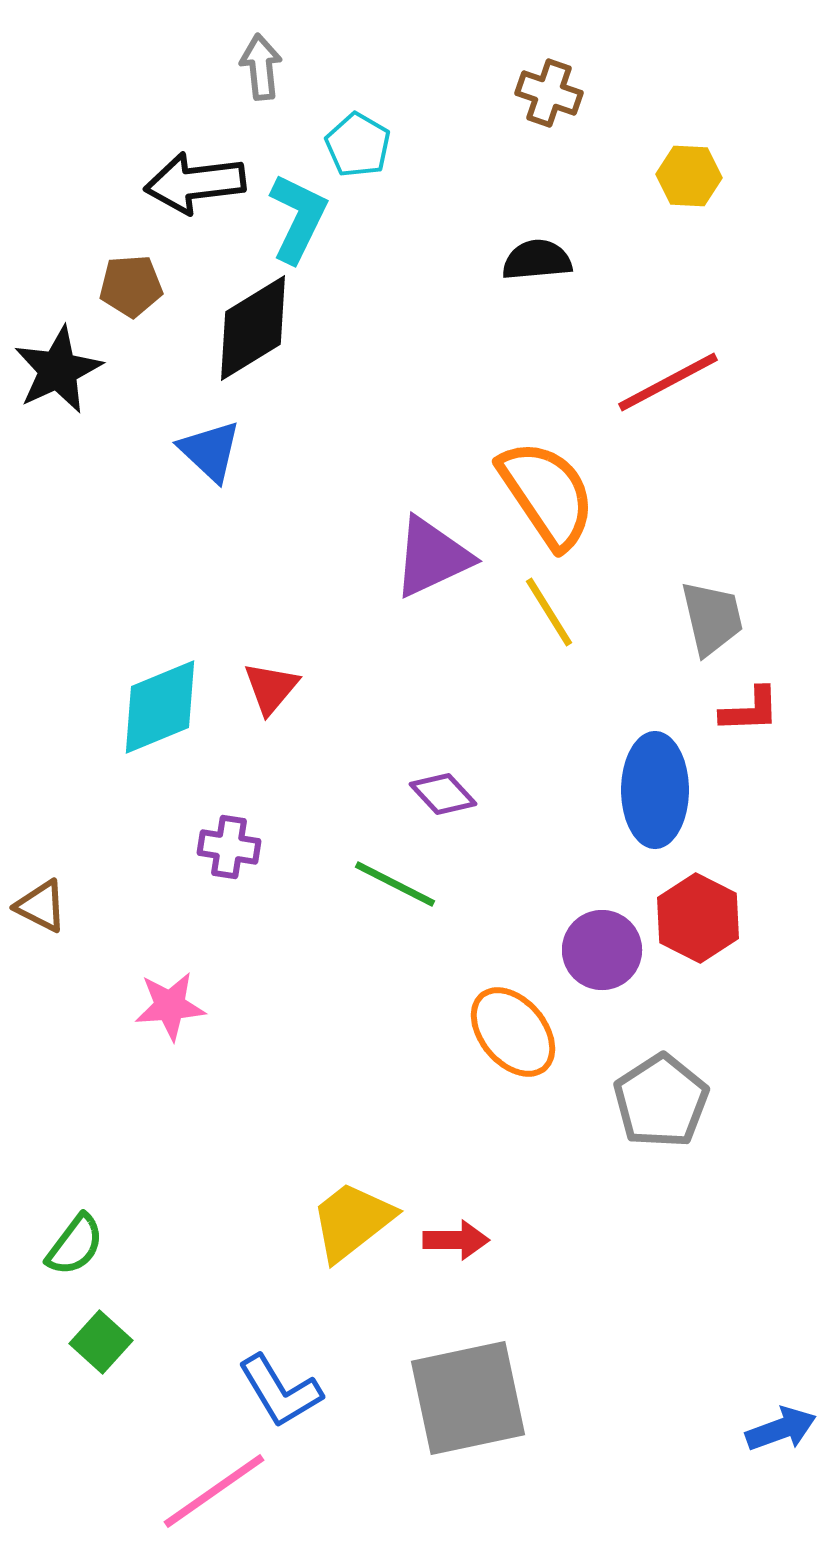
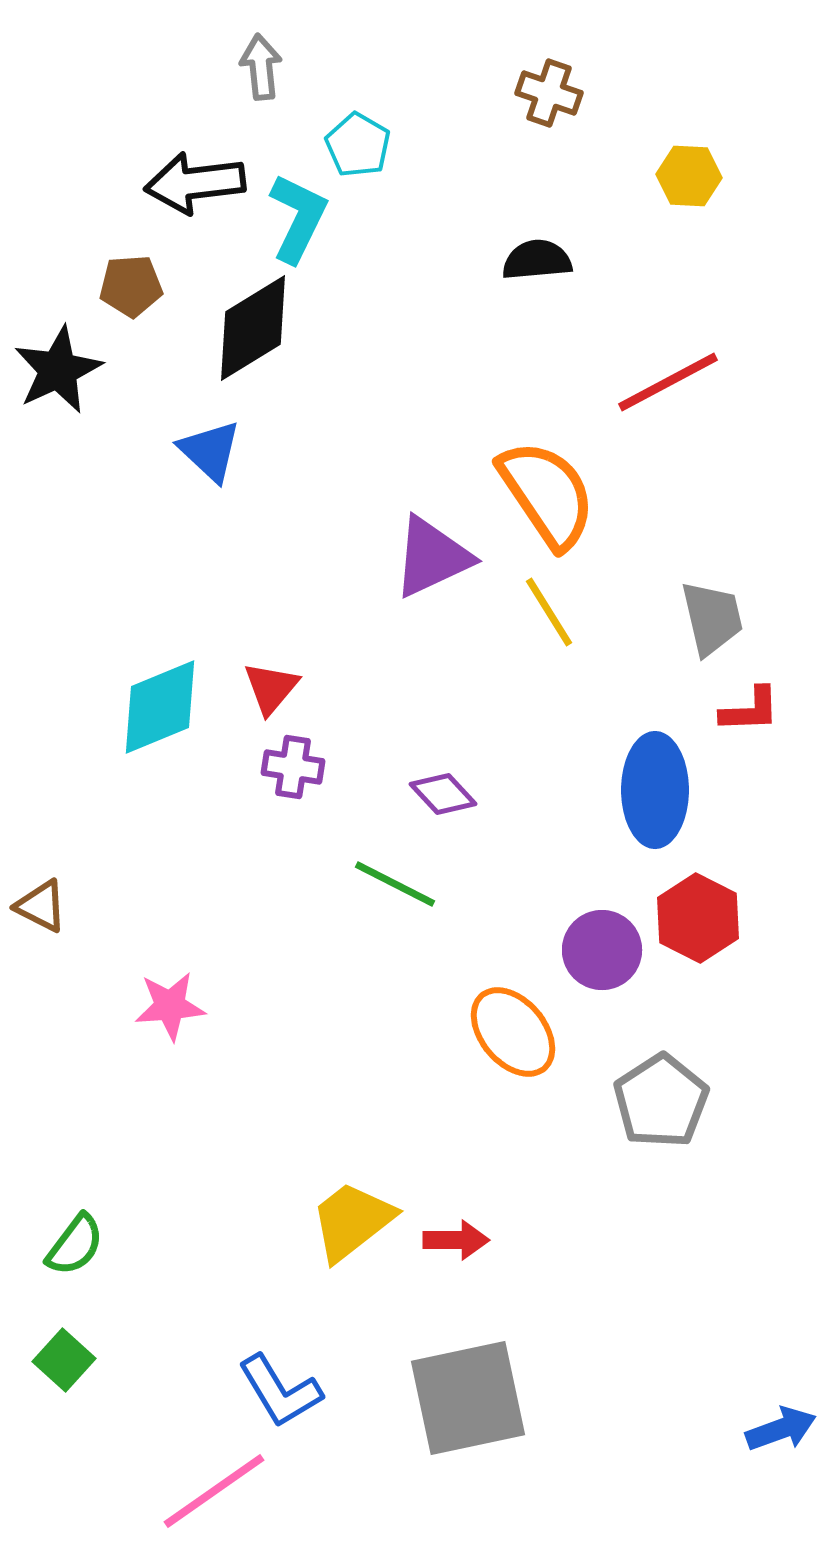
purple cross: moved 64 px right, 80 px up
green square: moved 37 px left, 18 px down
